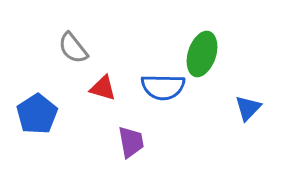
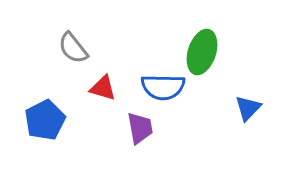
green ellipse: moved 2 px up
blue pentagon: moved 8 px right, 6 px down; rotated 6 degrees clockwise
purple trapezoid: moved 9 px right, 14 px up
